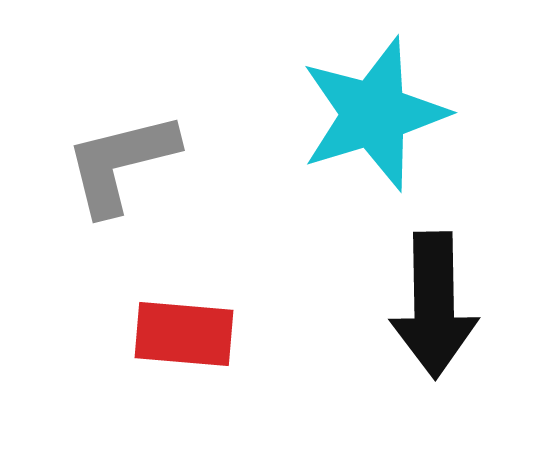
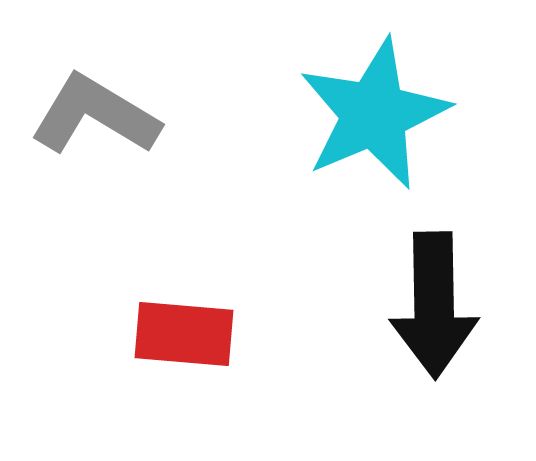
cyan star: rotated 6 degrees counterclockwise
gray L-shape: moved 26 px left, 48 px up; rotated 45 degrees clockwise
